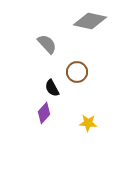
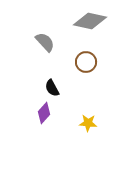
gray semicircle: moved 2 px left, 2 px up
brown circle: moved 9 px right, 10 px up
